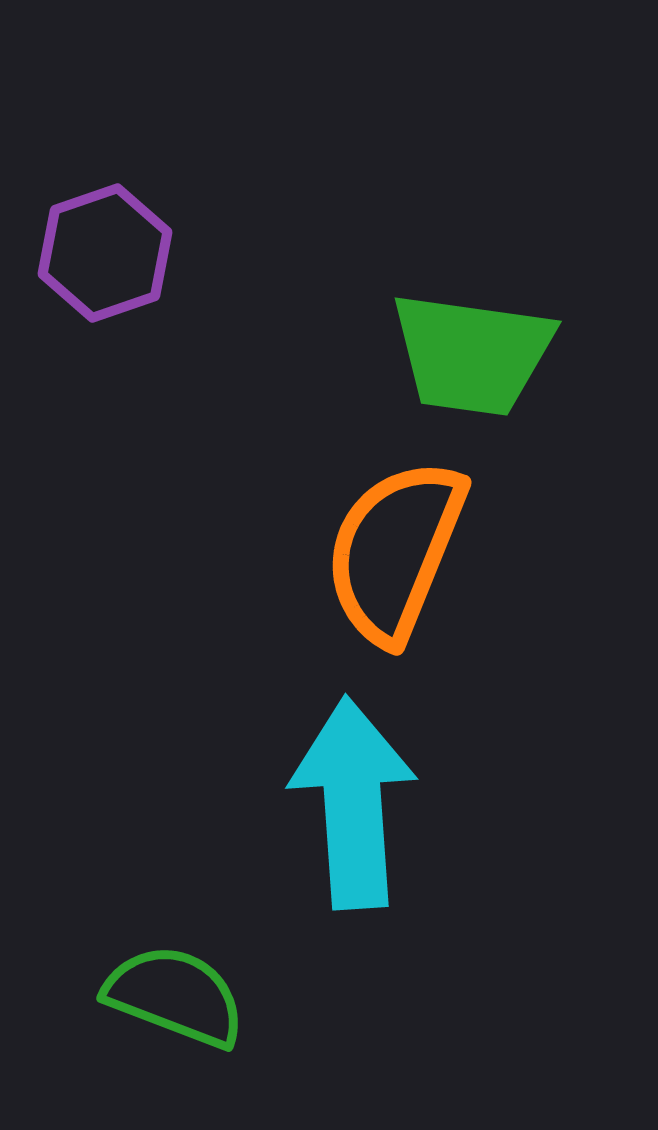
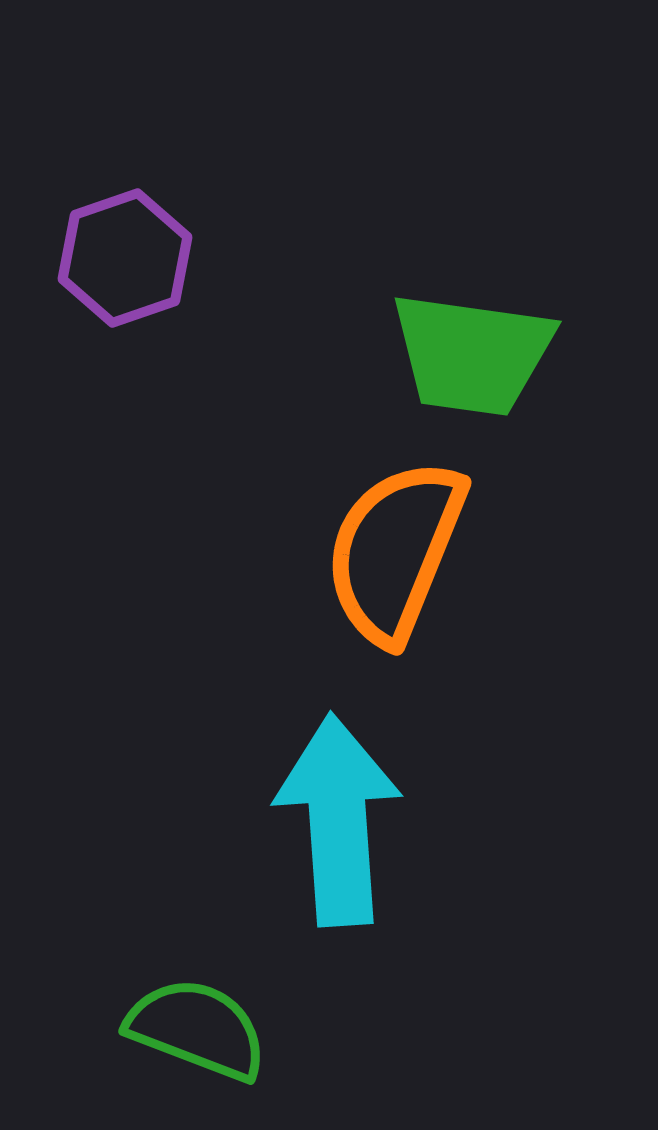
purple hexagon: moved 20 px right, 5 px down
cyan arrow: moved 15 px left, 17 px down
green semicircle: moved 22 px right, 33 px down
